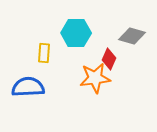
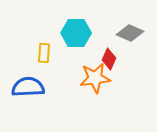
gray diamond: moved 2 px left, 3 px up; rotated 8 degrees clockwise
